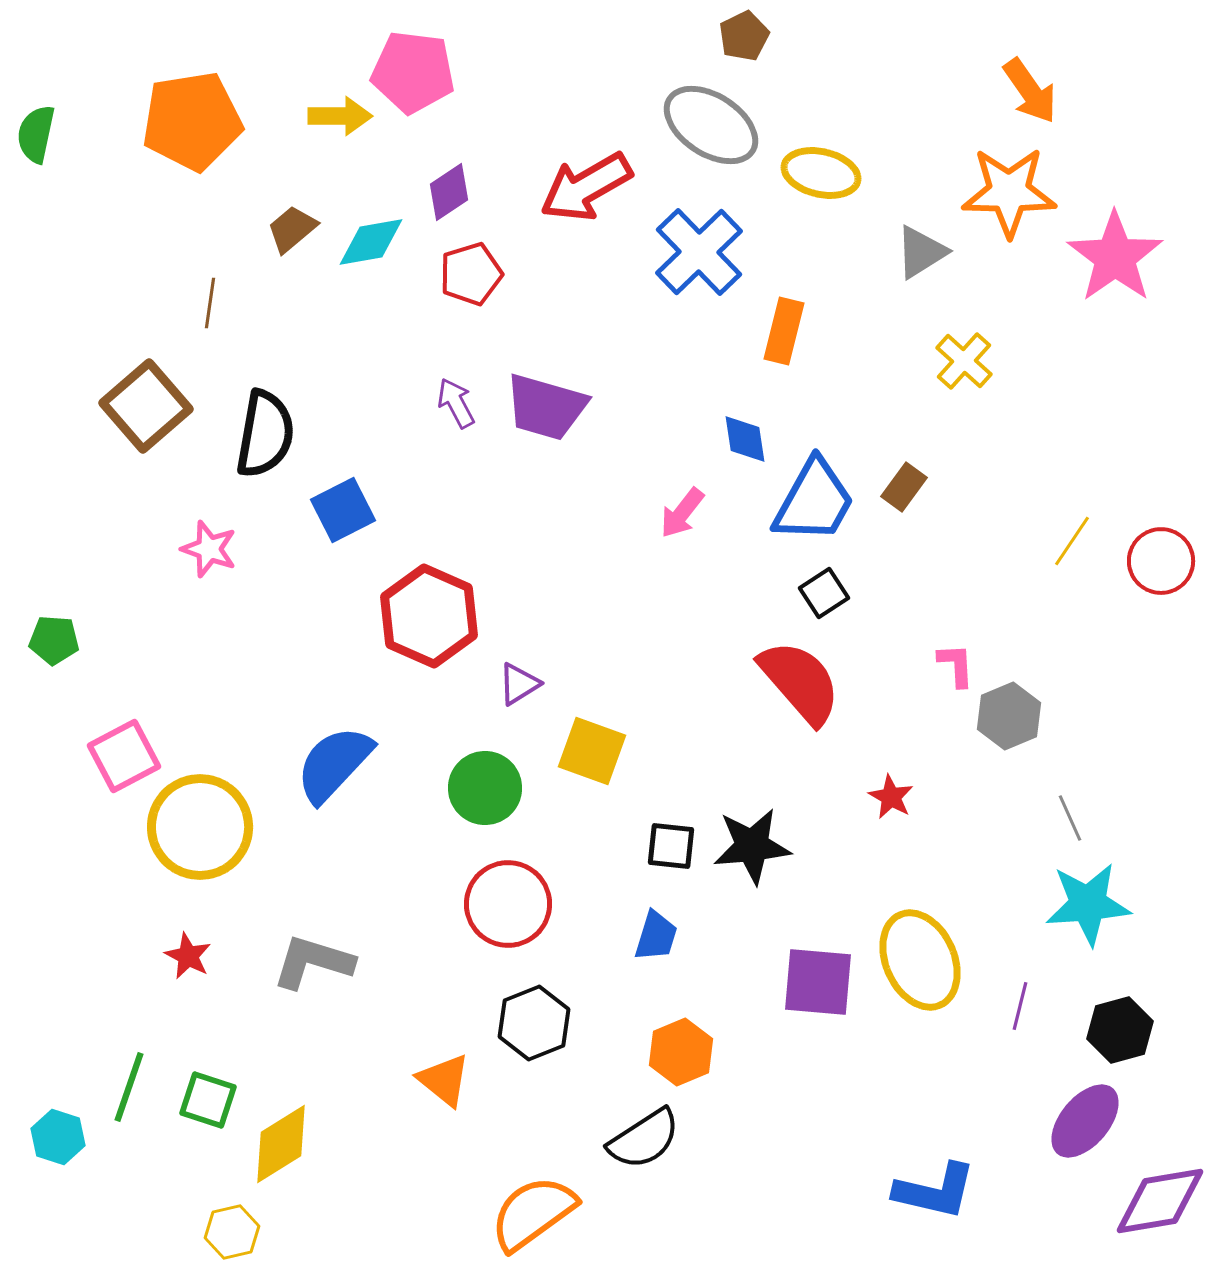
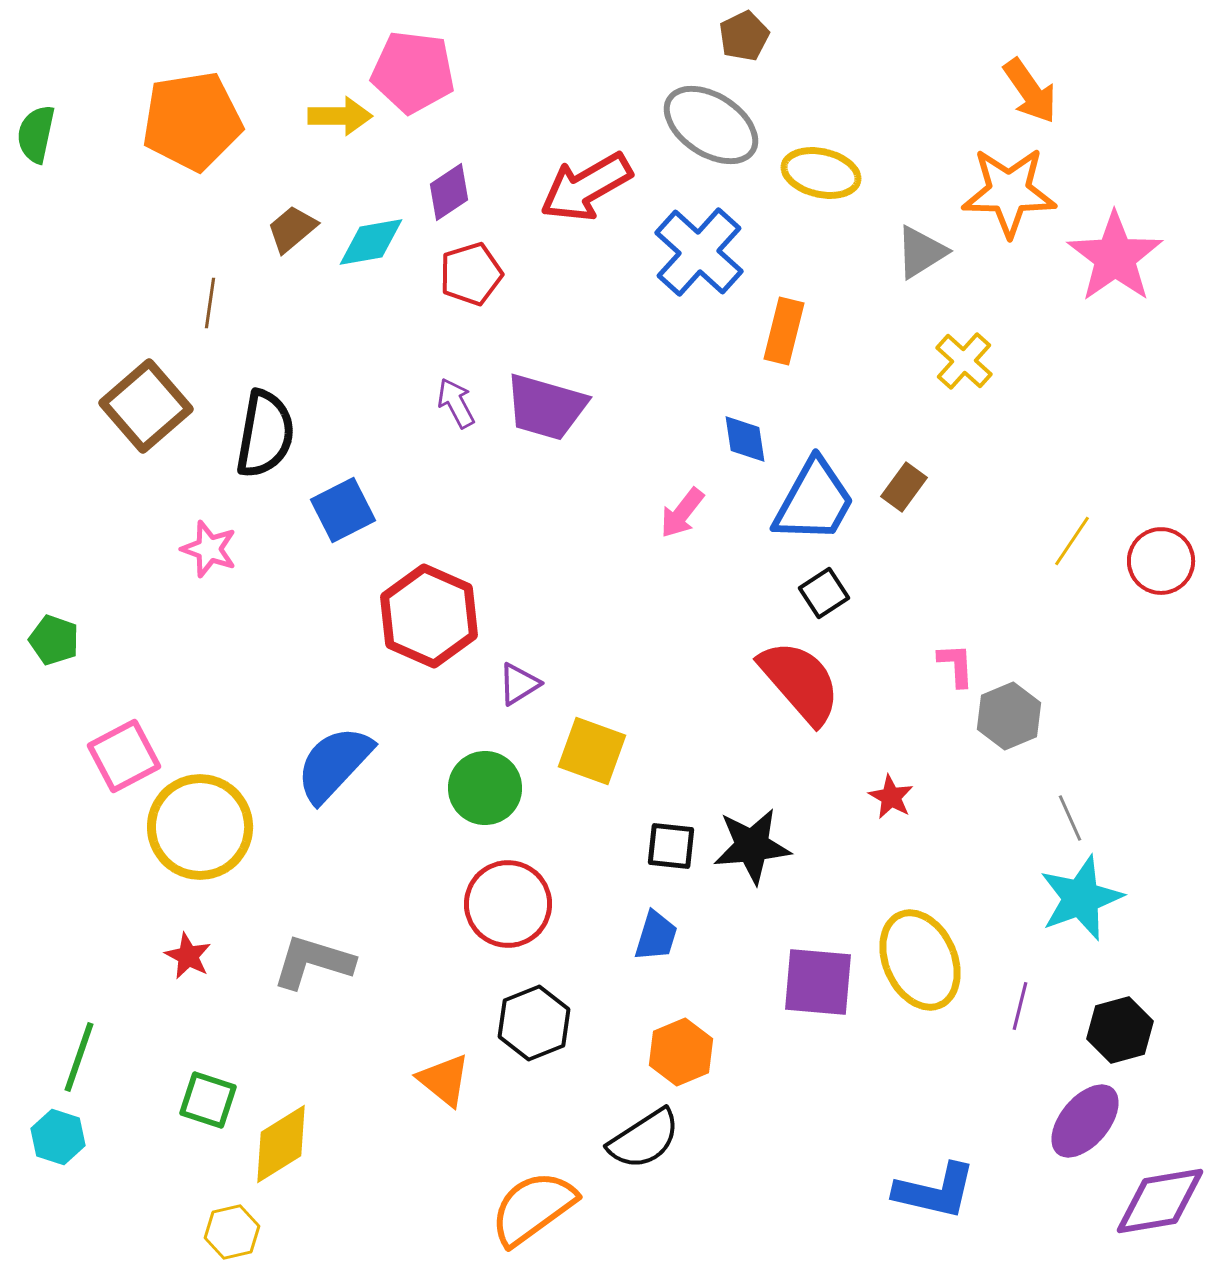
blue cross at (699, 252): rotated 4 degrees counterclockwise
green pentagon at (54, 640): rotated 15 degrees clockwise
cyan star at (1088, 904): moved 7 px left, 6 px up; rotated 16 degrees counterclockwise
green line at (129, 1087): moved 50 px left, 30 px up
orange semicircle at (533, 1213): moved 5 px up
